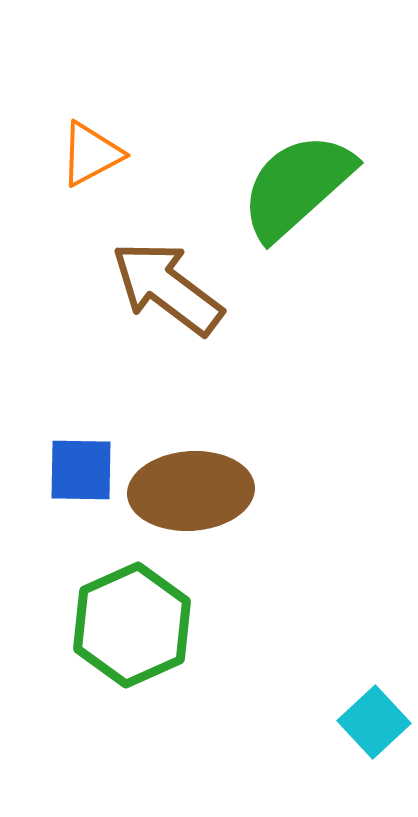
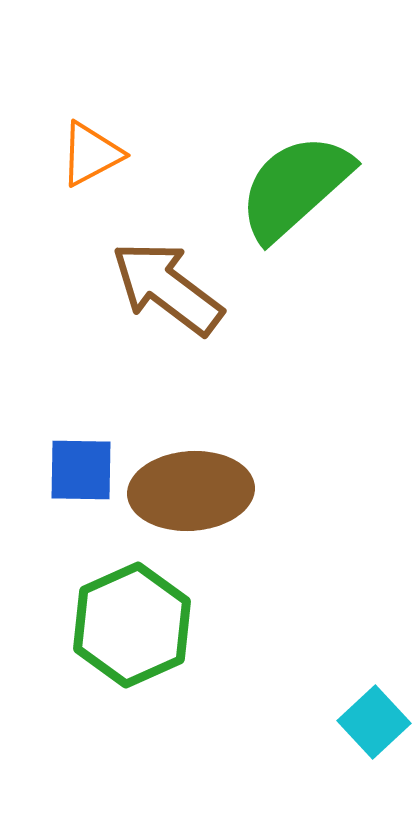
green semicircle: moved 2 px left, 1 px down
